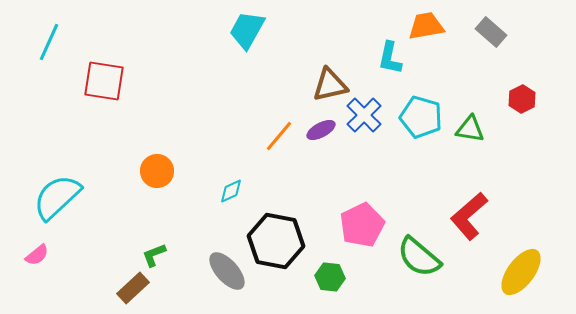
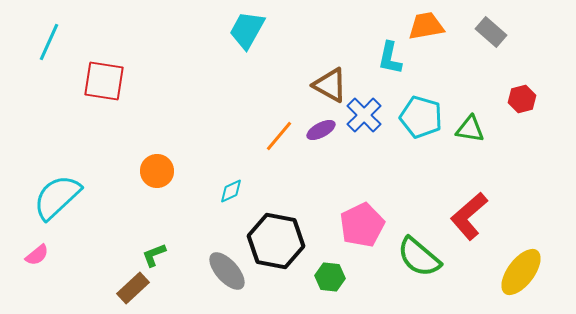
brown triangle: rotated 42 degrees clockwise
red hexagon: rotated 12 degrees clockwise
